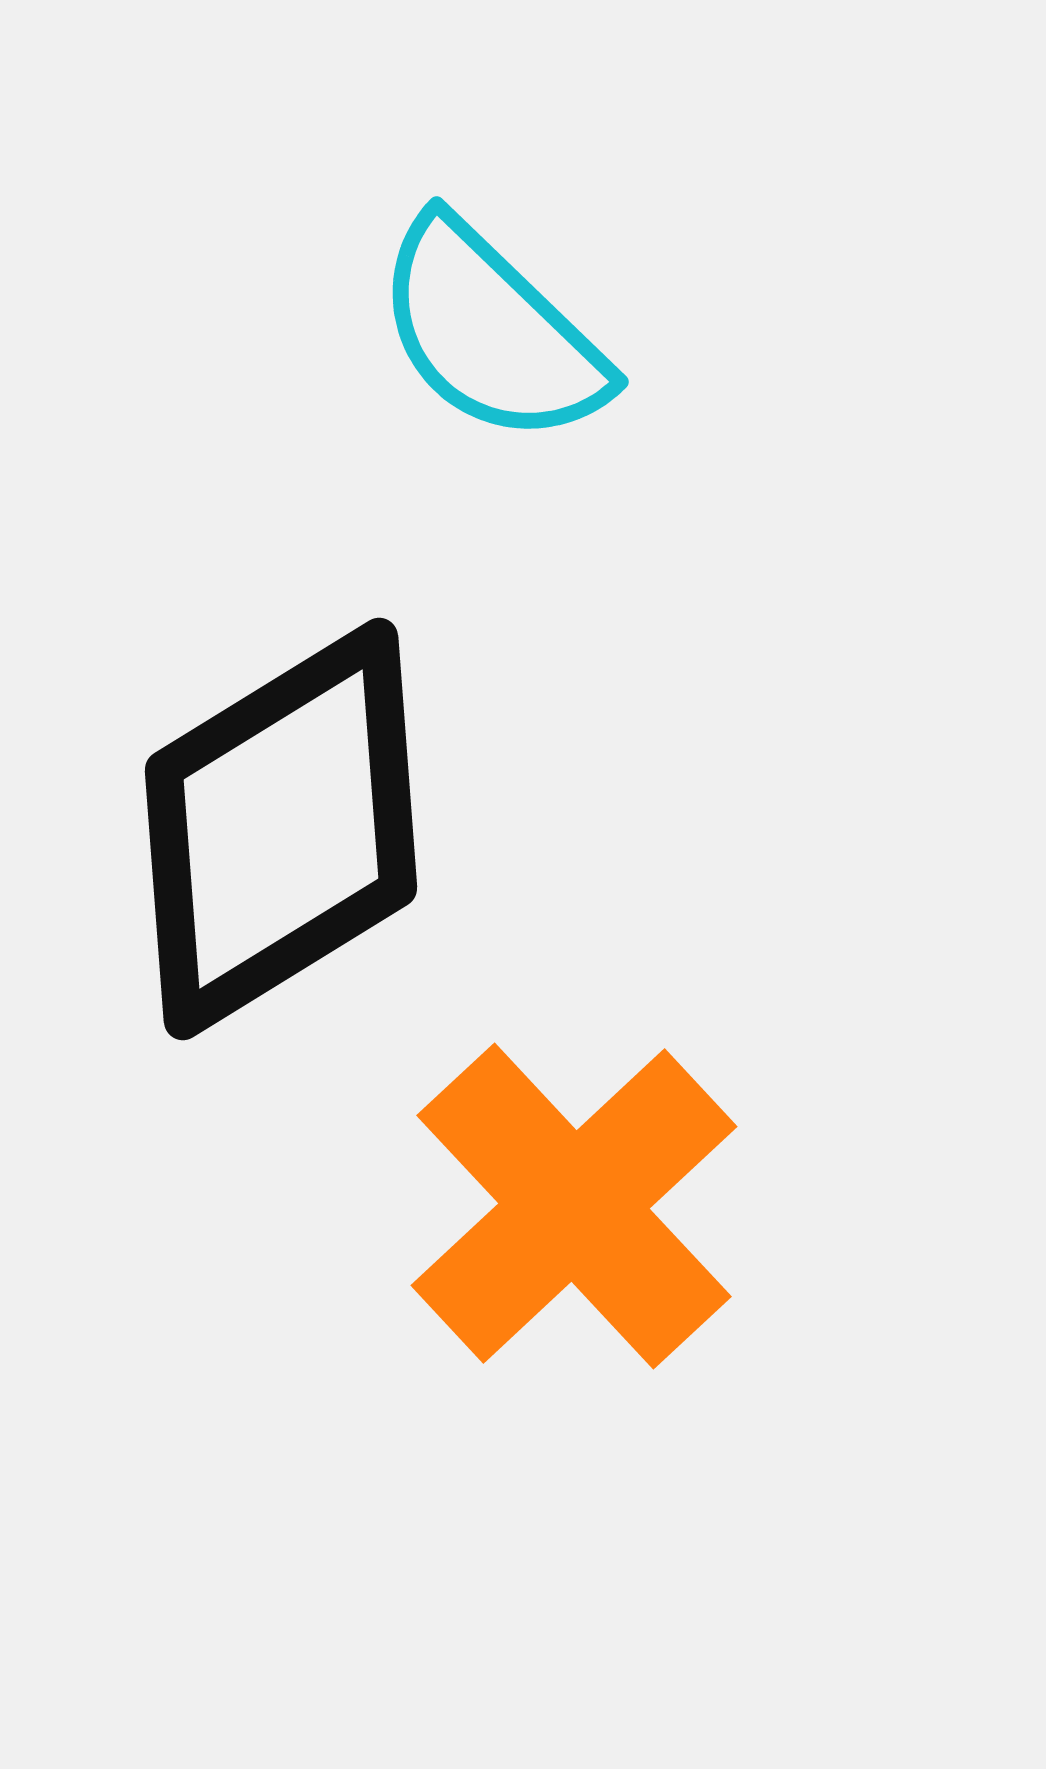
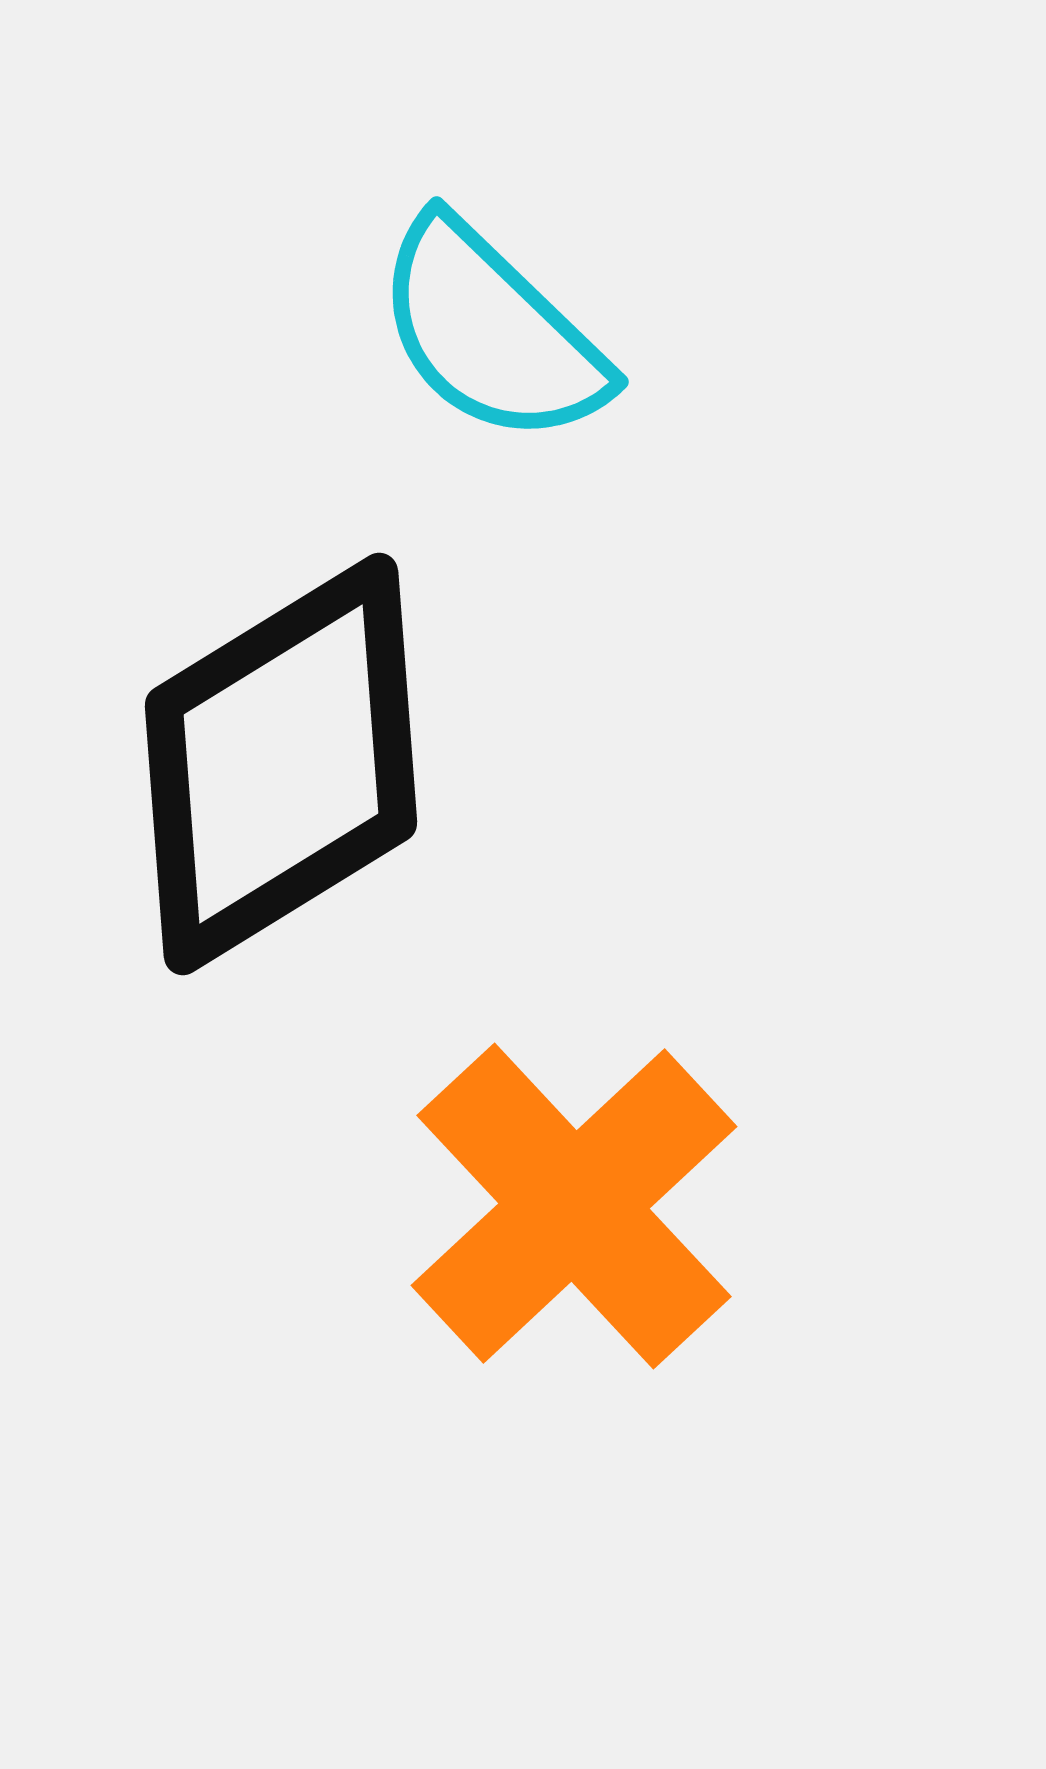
black diamond: moved 65 px up
